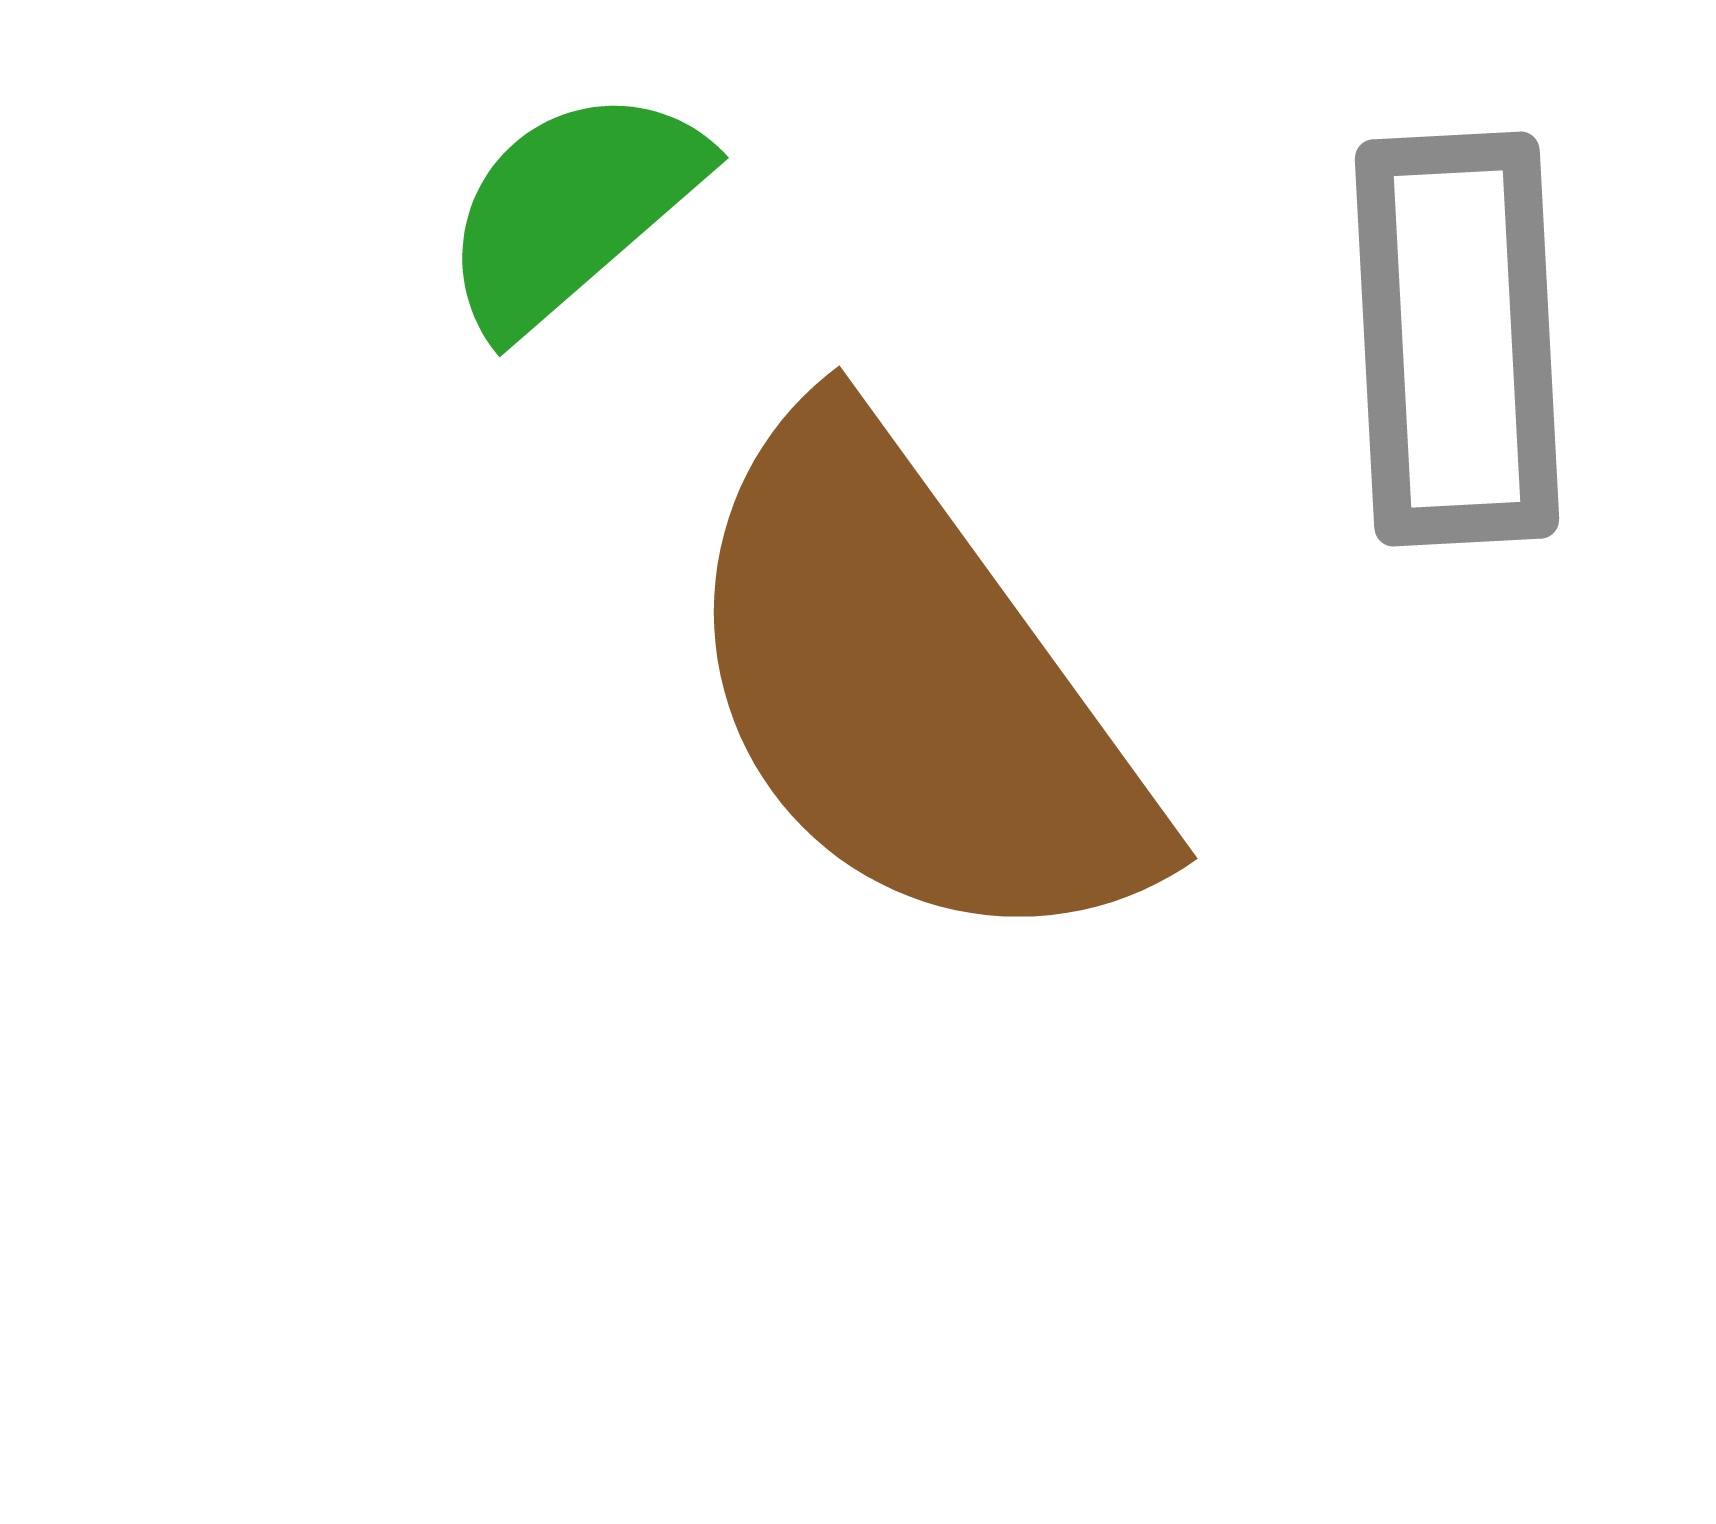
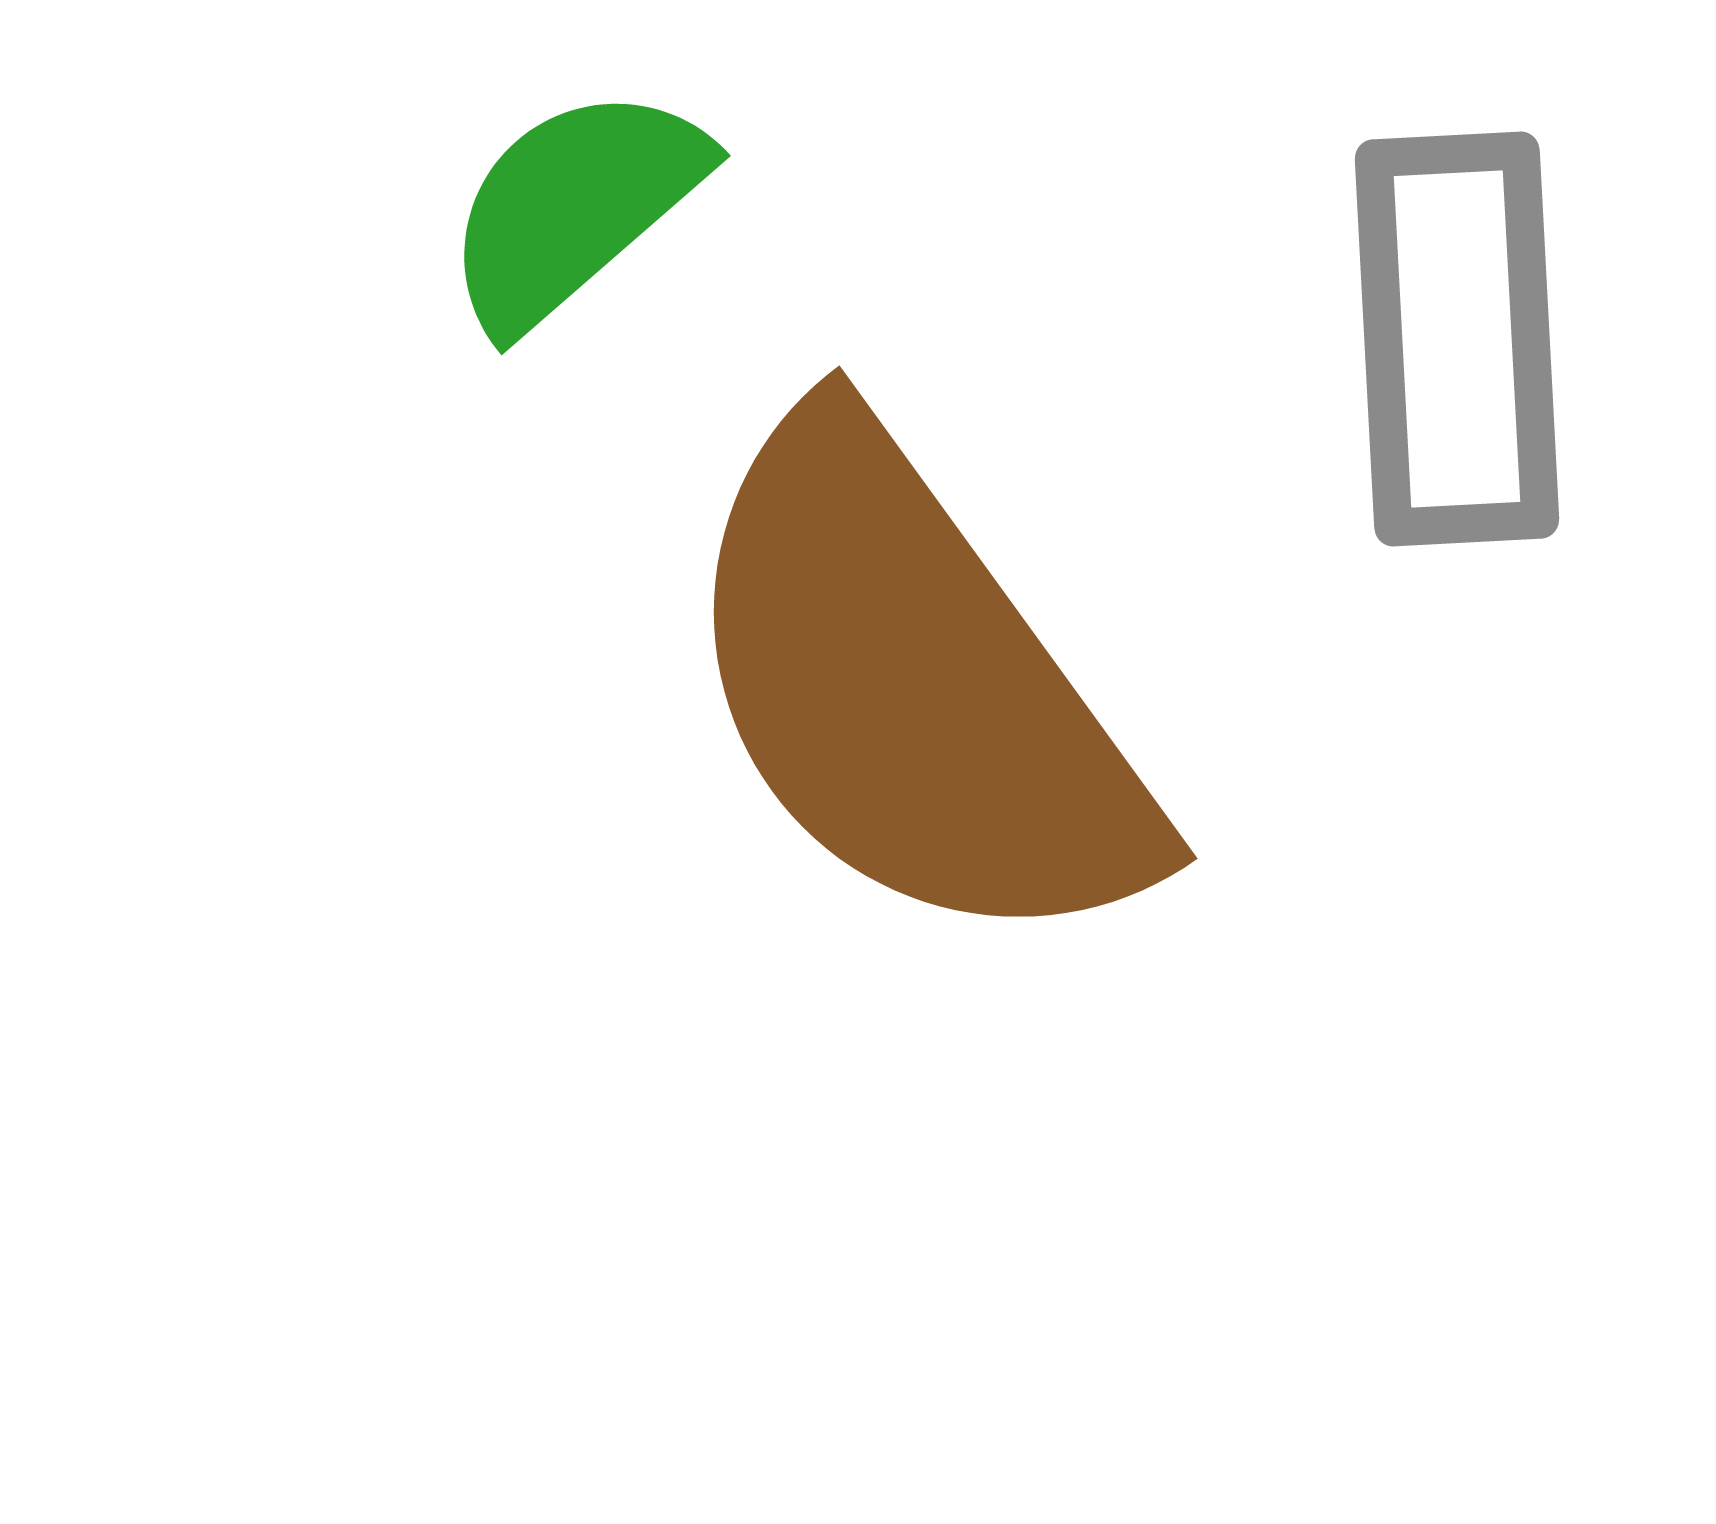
green semicircle: moved 2 px right, 2 px up
